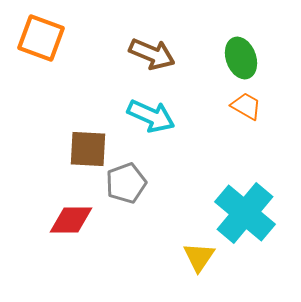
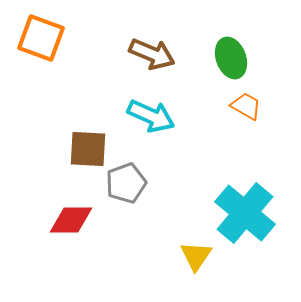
green ellipse: moved 10 px left
yellow triangle: moved 3 px left, 1 px up
